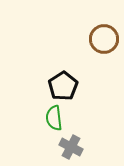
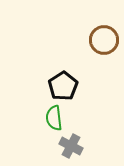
brown circle: moved 1 px down
gray cross: moved 1 px up
